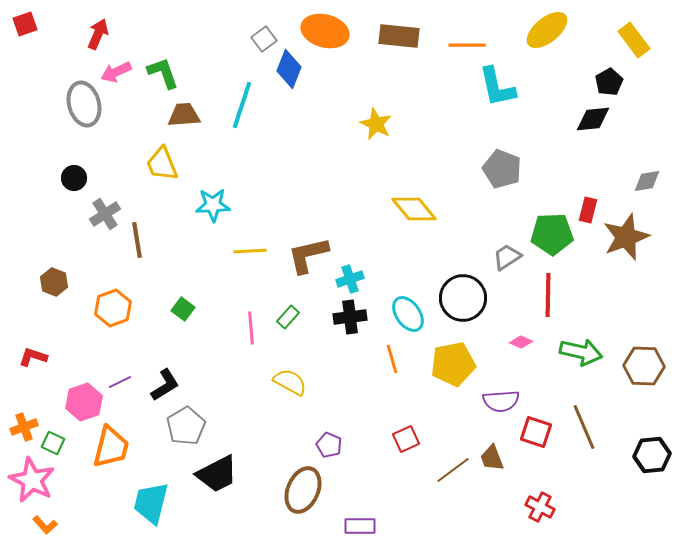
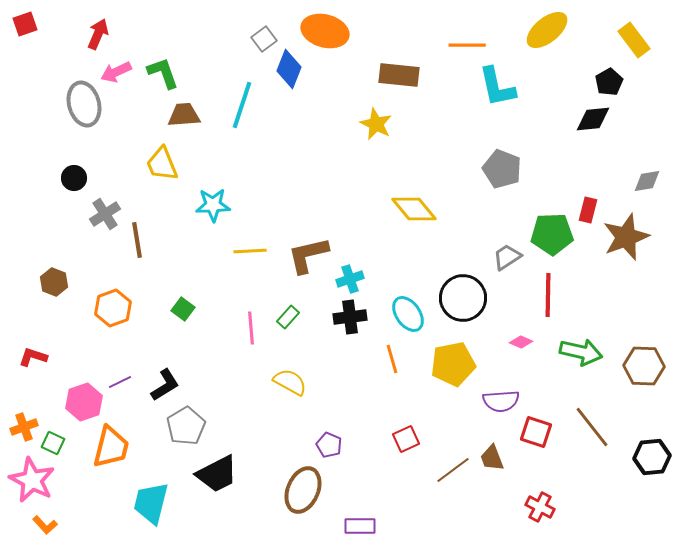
brown rectangle at (399, 36): moved 39 px down
brown line at (584, 427): moved 8 px right; rotated 15 degrees counterclockwise
black hexagon at (652, 455): moved 2 px down
